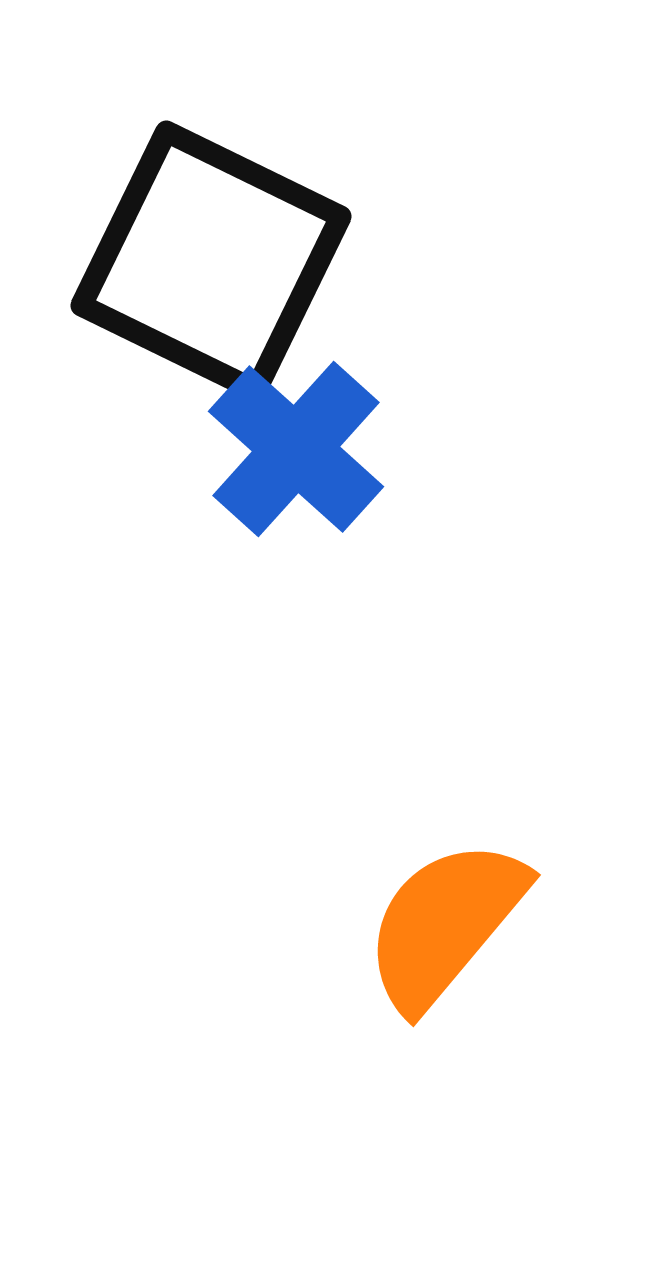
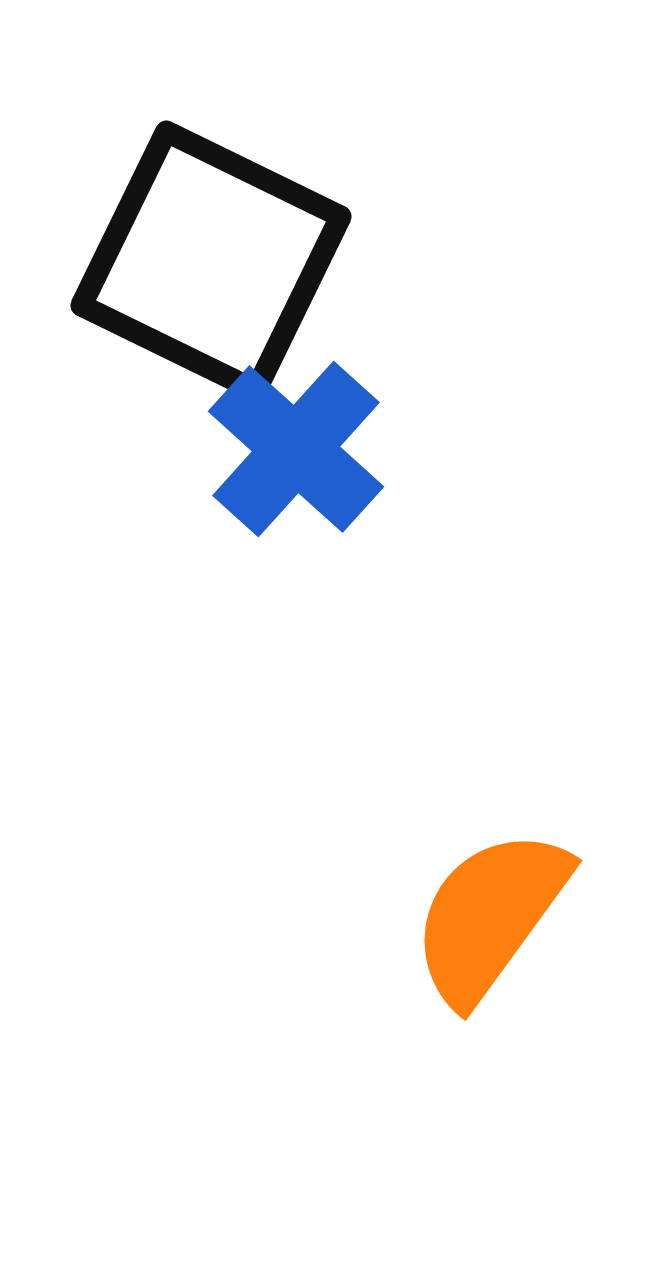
orange semicircle: moved 45 px right, 8 px up; rotated 4 degrees counterclockwise
